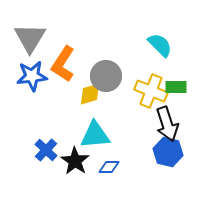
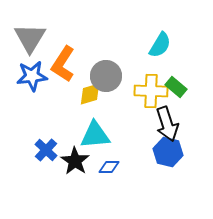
cyan semicircle: rotated 76 degrees clockwise
green rectangle: rotated 40 degrees clockwise
yellow cross: rotated 20 degrees counterclockwise
